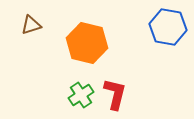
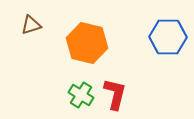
blue hexagon: moved 10 px down; rotated 9 degrees counterclockwise
green cross: rotated 25 degrees counterclockwise
